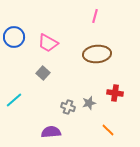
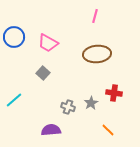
red cross: moved 1 px left
gray star: moved 2 px right; rotated 16 degrees counterclockwise
purple semicircle: moved 2 px up
